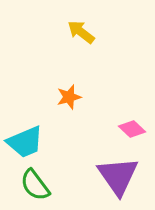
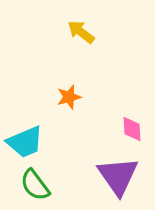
pink diamond: rotated 44 degrees clockwise
